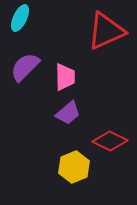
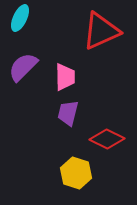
red triangle: moved 5 px left
purple semicircle: moved 2 px left
purple trapezoid: rotated 144 degrees clockwise
red diamond: moved 3 px left, 2 px up
yellow hexagon: moved 2 px right, 6 px down; rotated 20 degrees counterclockwise
